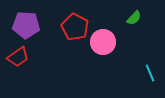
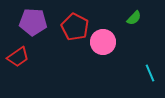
purple pentagon: moved 7 px right, 3 px up
